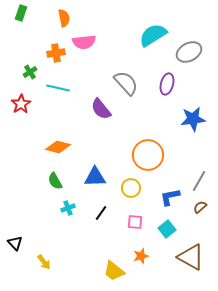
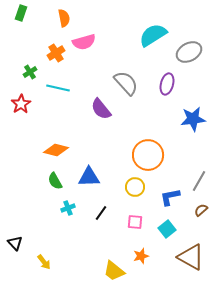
pink semicircle: rotated 10 degrees counterclockwise
orange cross: rotated 24 degrees counterclockwise
orange diamond: moved 2 px left, 3 px down
blue triangle: moved 6 px left
yellow circle: moved 4 px right, 1 px up
brown semicircle: moved 1 px right, 3 px down
